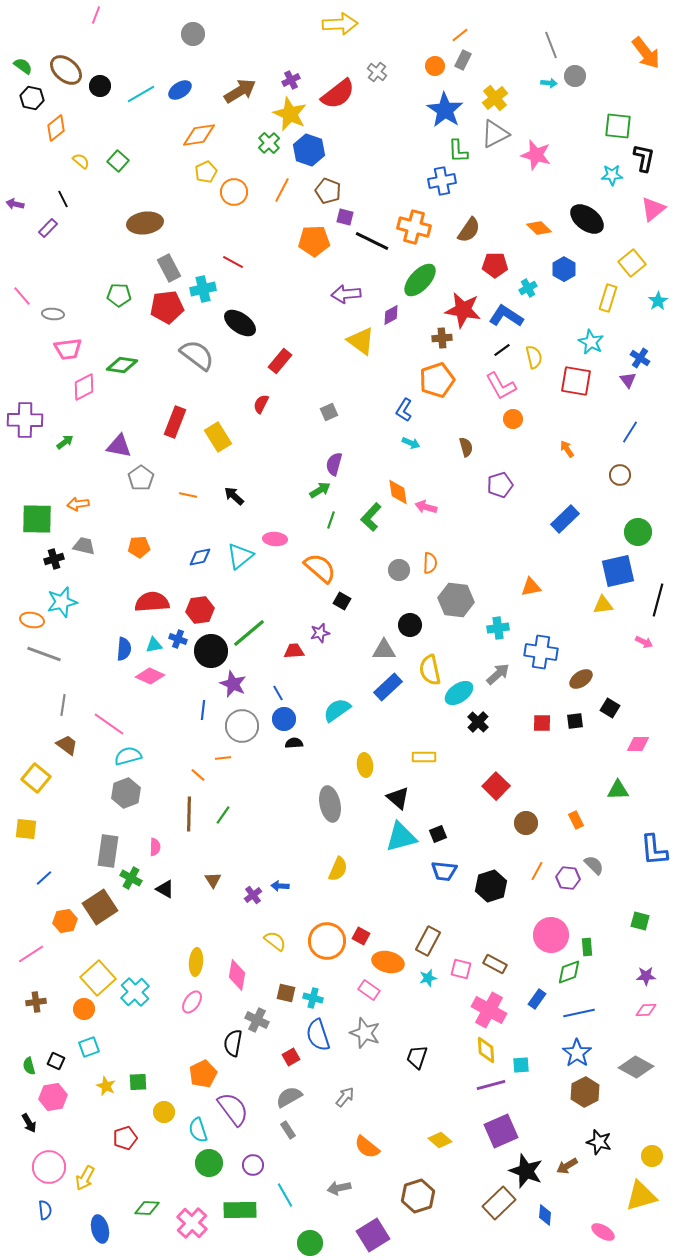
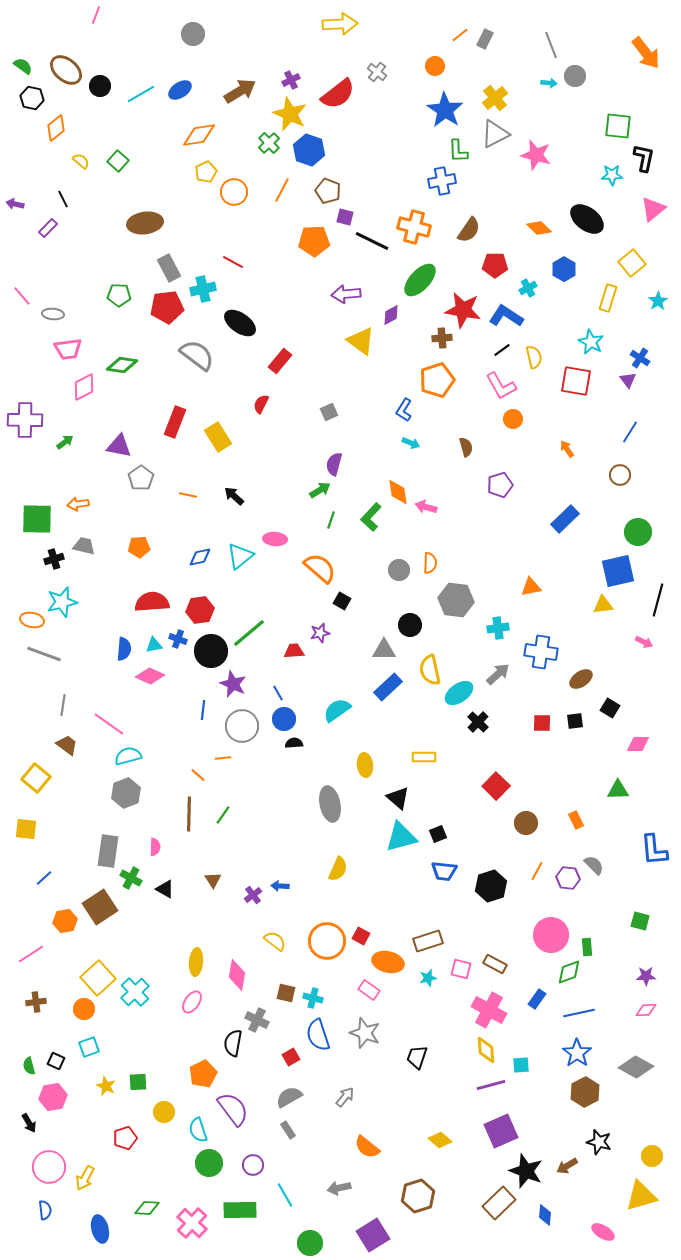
gray rectangle at (463, 60): moved 22 px right, 21 px up
brown rectangle at (428, 941): rotated 44 degrees clockwise
